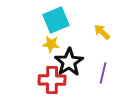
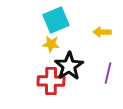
yellow arrow: rotated 42 degrees counterclockwise
black star: moved 4 px down
purple line: moved 5 px right
red cross: moved 1 px left, 1 px down
